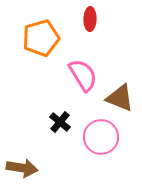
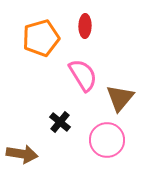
red ellipse: moved 5 px left, 7 px down
brown triangle: rotated 48 degrees clockwise
pink circle: moved 6 px right, 3 px down
brown arrow: moved 14 px up
